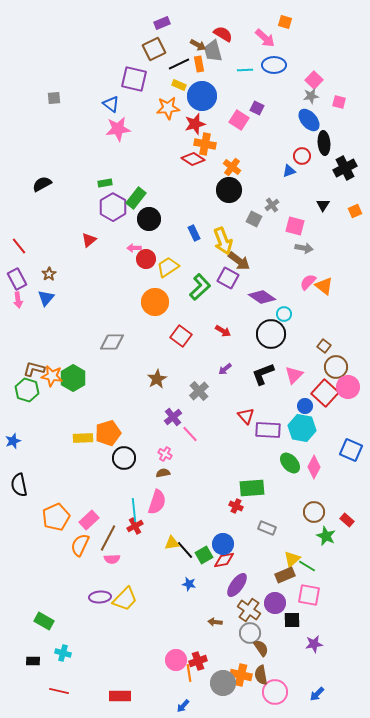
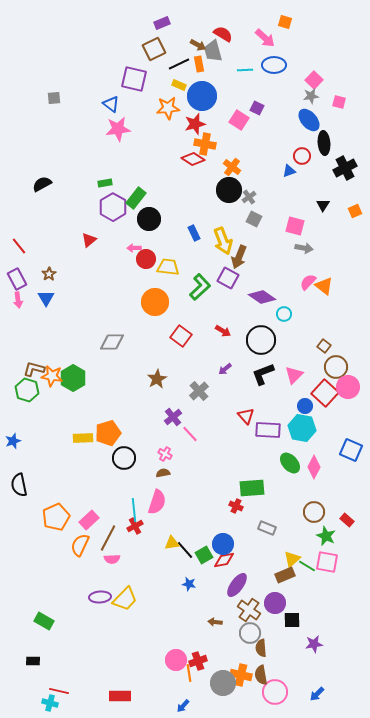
gray cross at (272, 205): moved 23 px left, 8 px up
brown arrow at (239, 261): moved 4 px up; rotated 75 degrees clockwise
yellow trapezoid at (168, 267): rotated 40 degrees clockwise
blue triangle at (46, 298): rotated 12 degrees counterclockwise
black circle at (271, 334): moved 10 px left, 6 px down
pink square at (309, 595): moved 18 px right, 33 px up
brown semicircle at (261, 648): rotated 150 degrees counterclockwise
cyan cross at (63, 653): moved 13 px left, 50 px down
